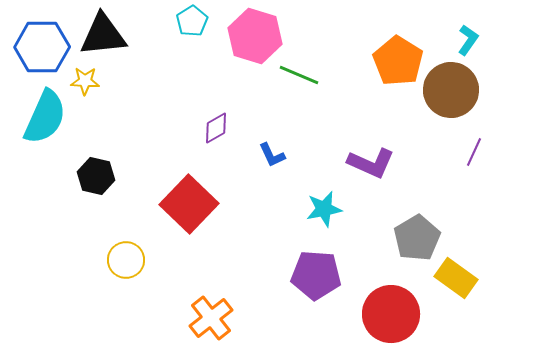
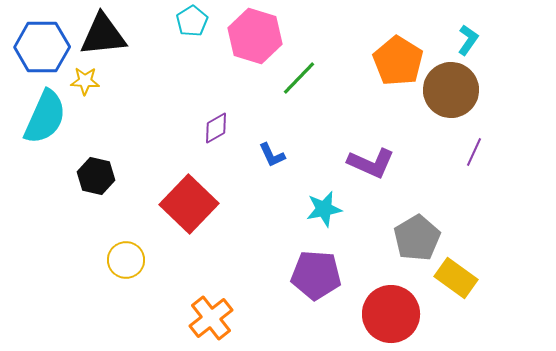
green line: moved 3 px down; rotated 69 degrees counterclockwise
